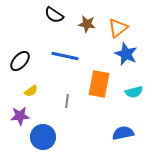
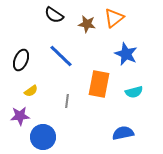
orange triangle: moved 4 px left, 10 px up
blue line: moved 4 px left; rotated 32 degrees clockwise
black ellipse: moved 1 px right, 1 px up; rotated 20 degrees counterclockwise
